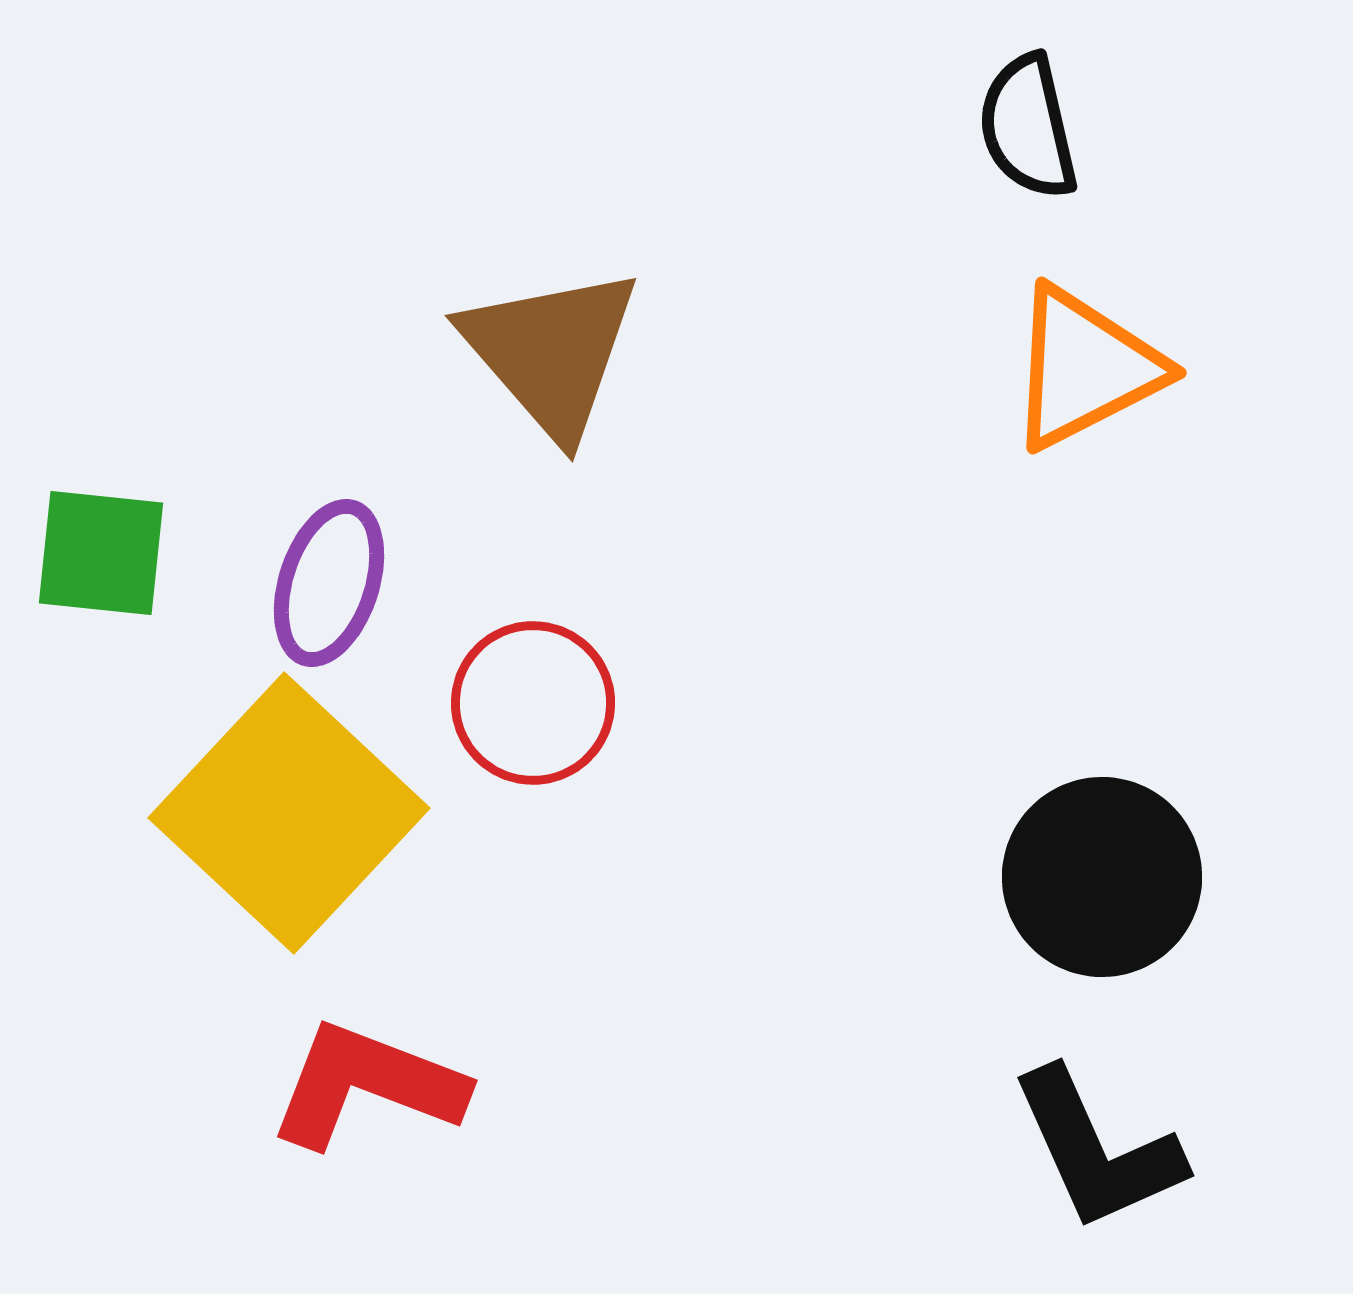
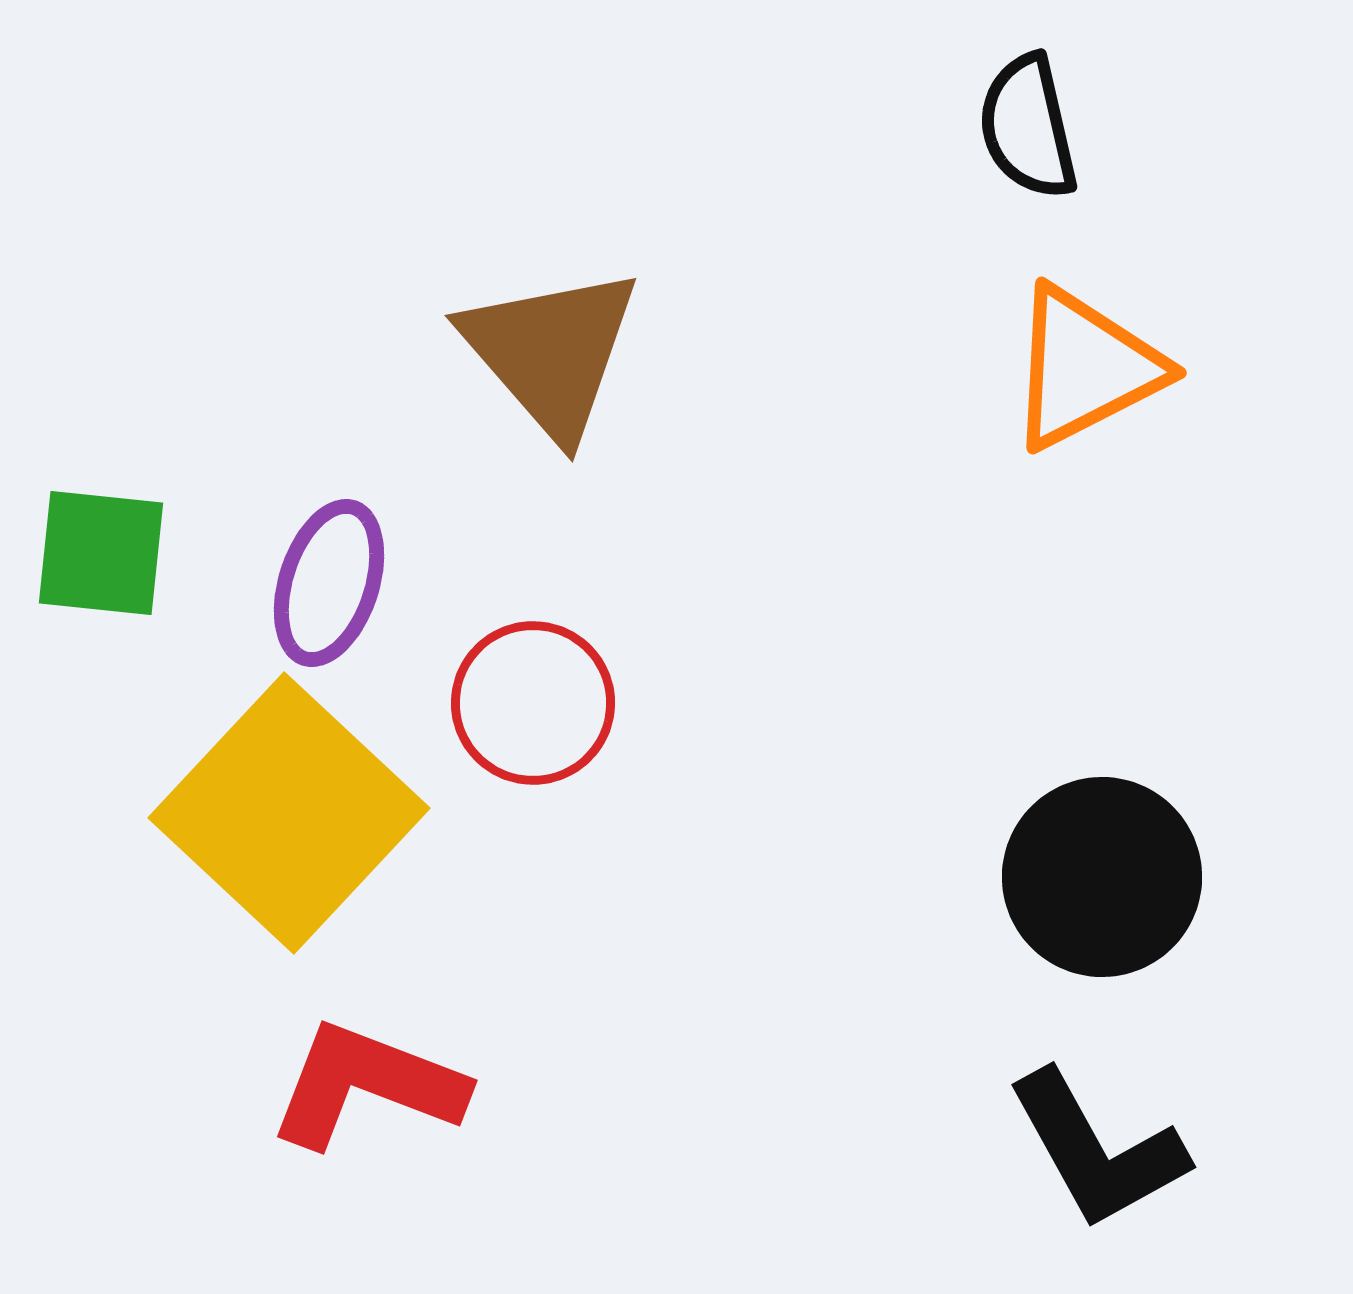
black L-shape: rotated 5 degrees counterclockwise
